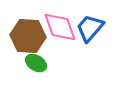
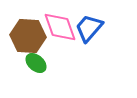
blue trapezoid: moved 1 px left
green ellipse: rotated 10 degrees clockwise
